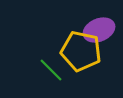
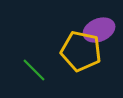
green line: moved 17 px left
